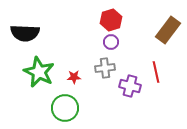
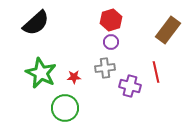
black semicircle: moved 11 px right, 10 px up; rotated 44 degrees counterclockwise
green star: moved 2 px right, 1 px down
